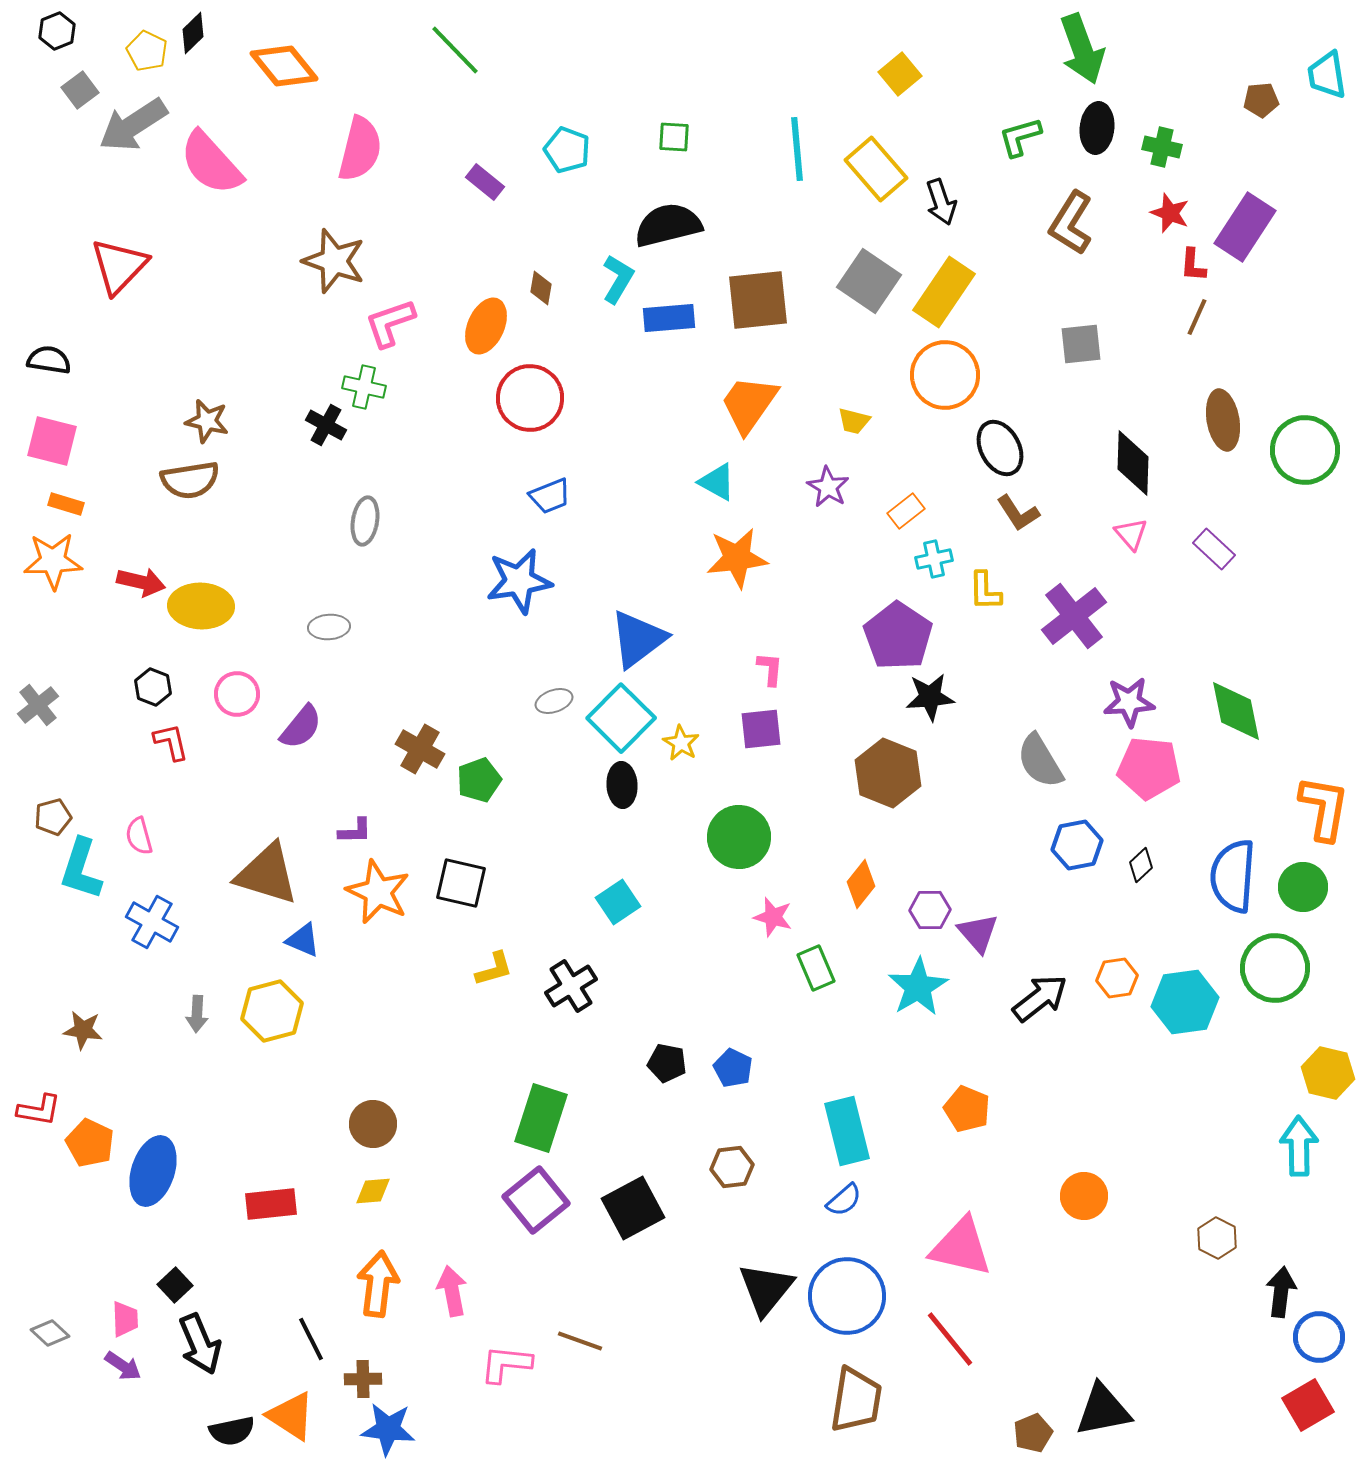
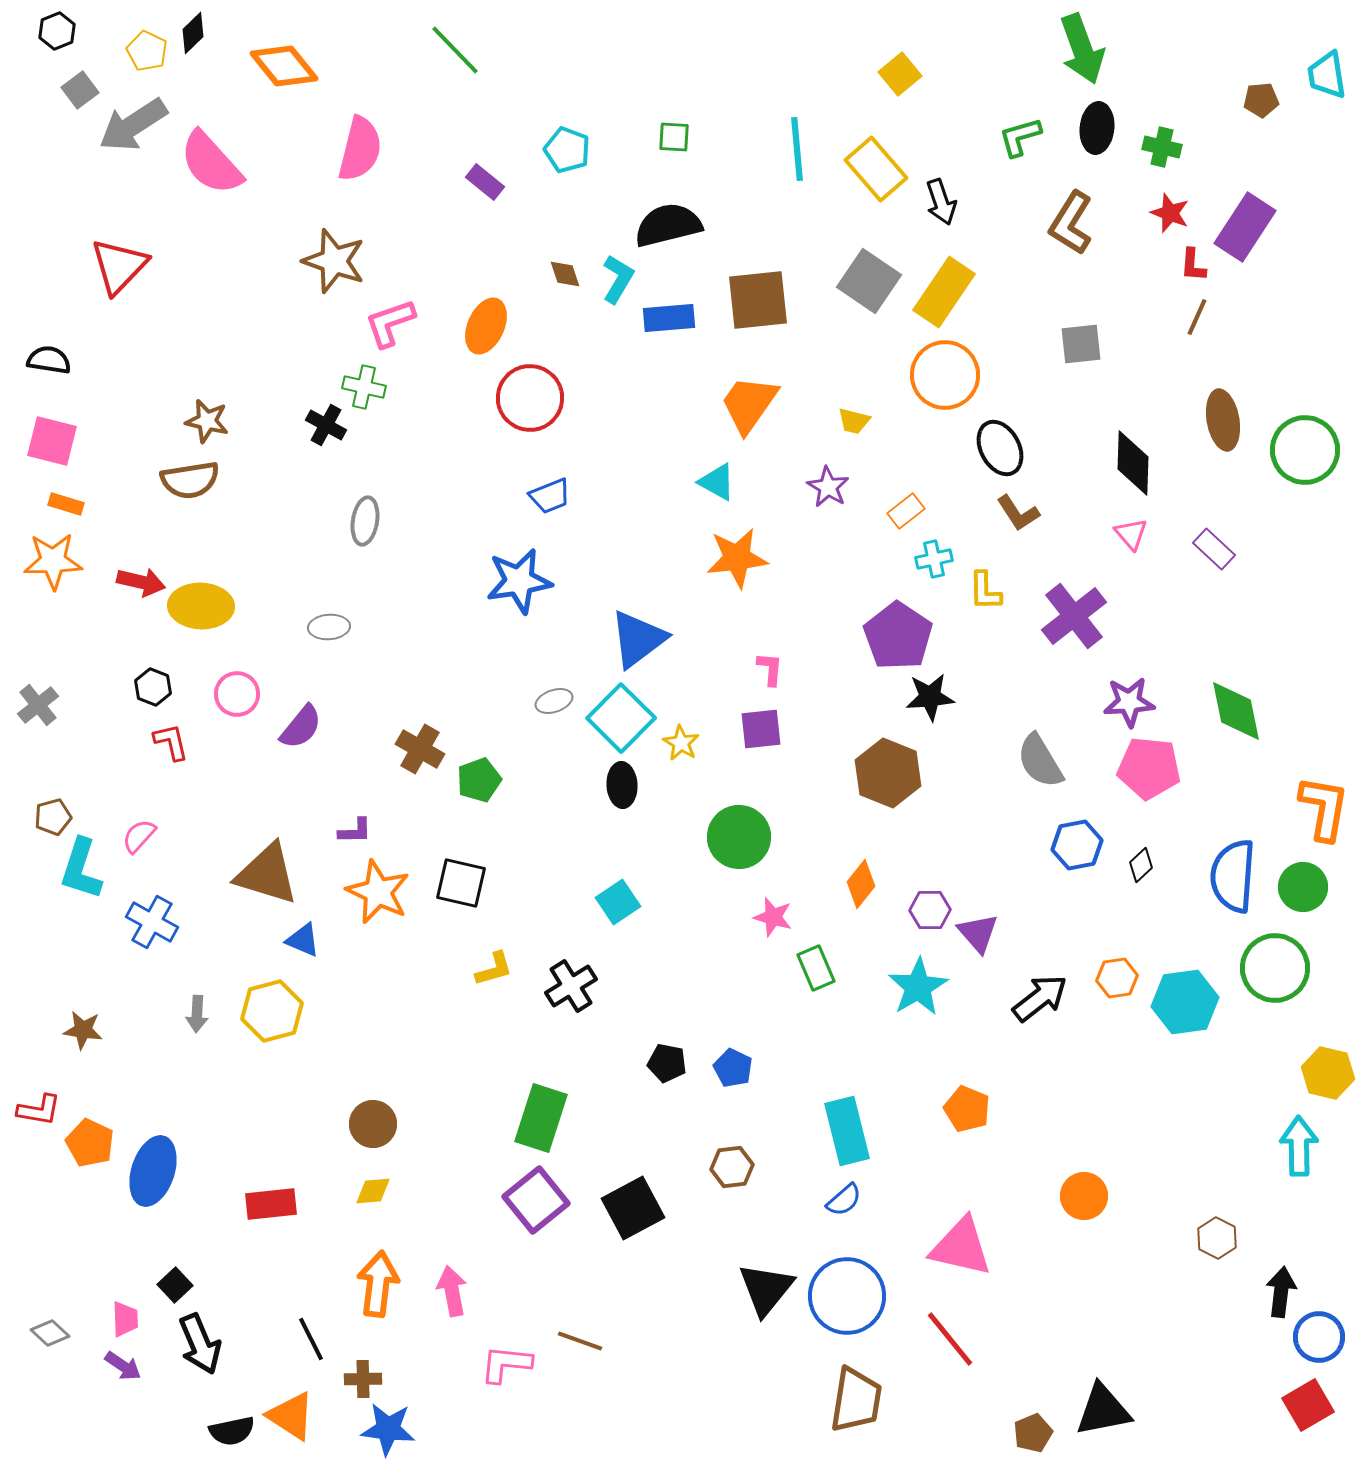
brown diamond at (541, 288): moved 24 px right, 14 px up; rotated 28 degrees counterclockwise
pink semicircle at (139, 836): rotated 57 degrees clockwise
